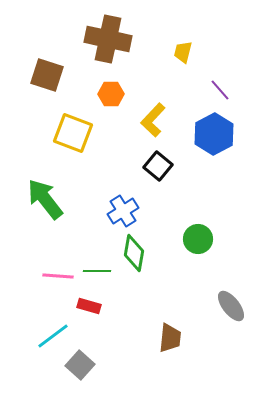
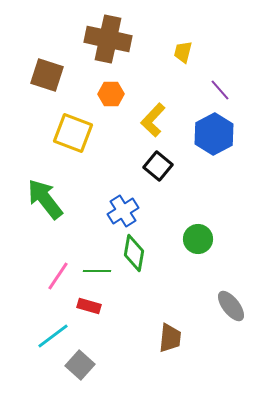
pink line: rotated 60 degrees counterclockwise
